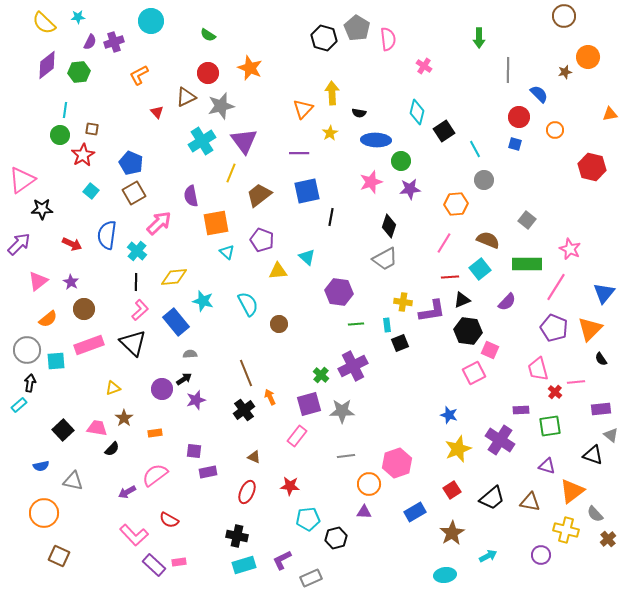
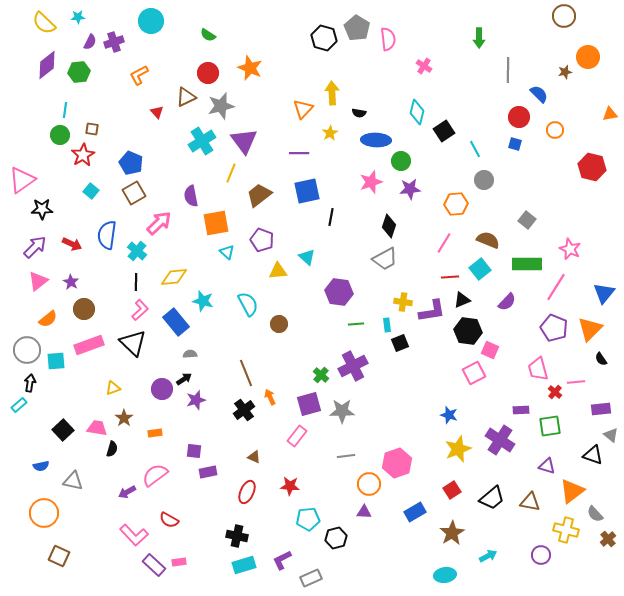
purple arrow at (19, 244): moved 16 px right, 3 px down
black semicircle at (112, 449): rotated 28 degrees counterclockwise
